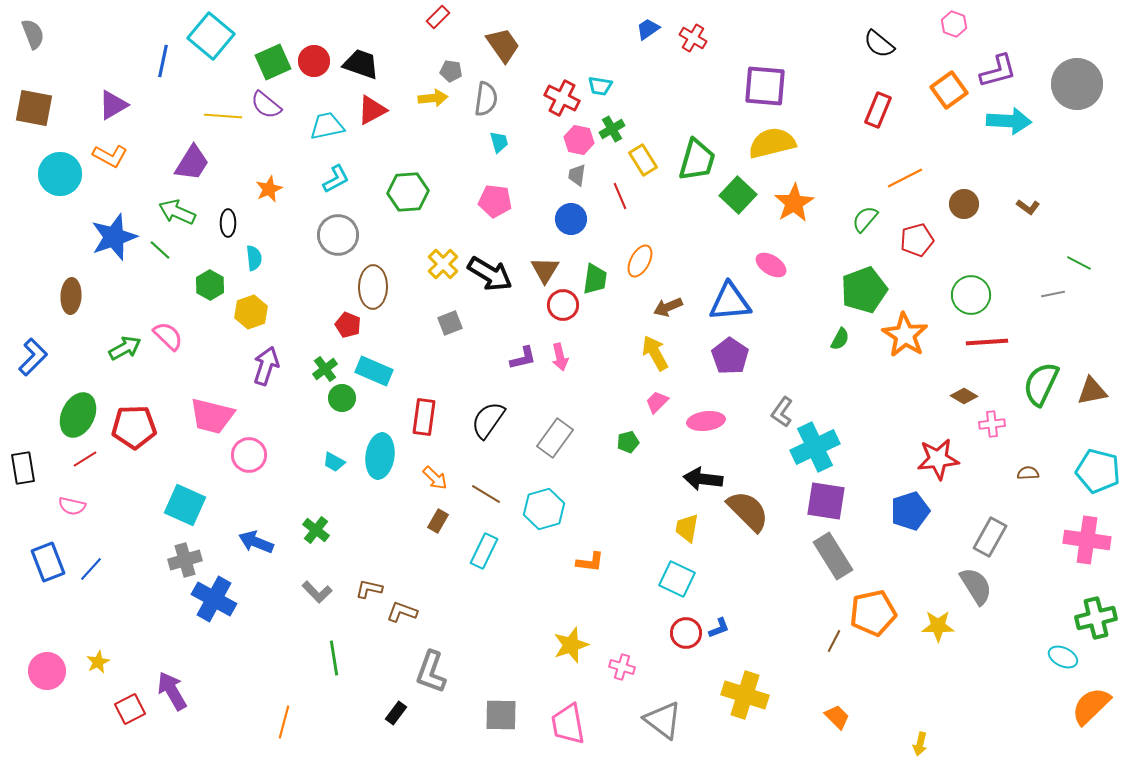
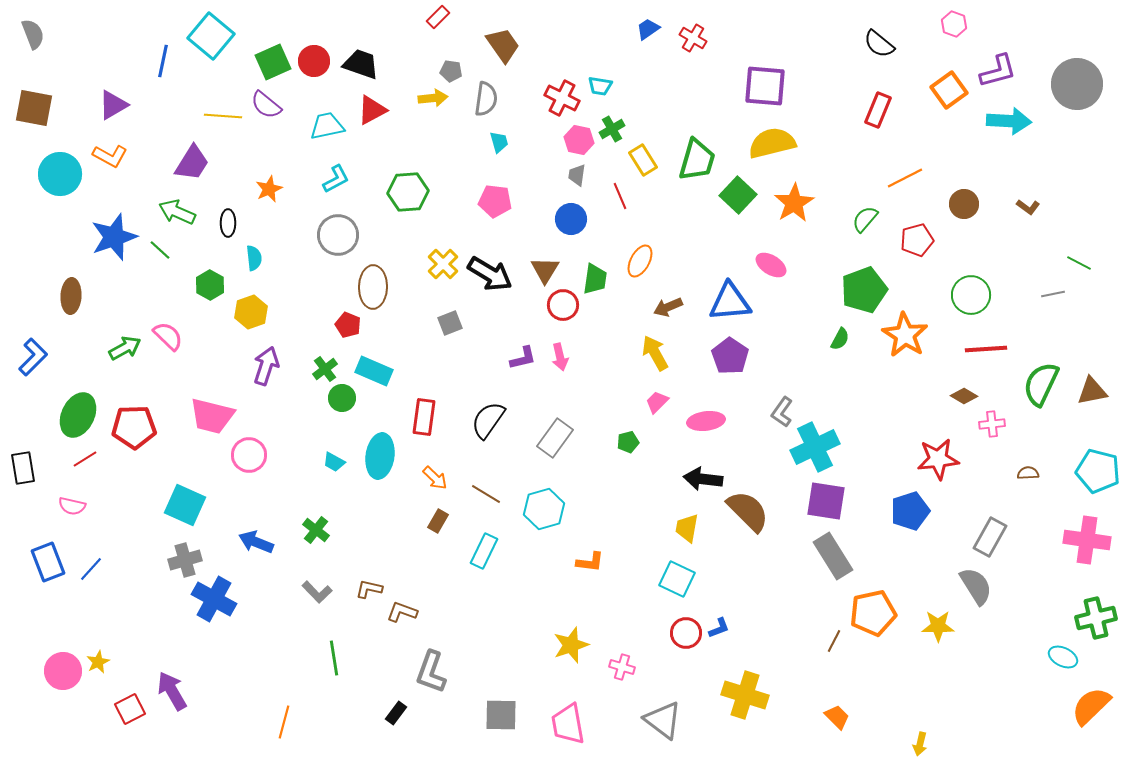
red line at (987, 342): moved 1 px left, 7 px down
pink circle at (47, 671): moved 16 px right
